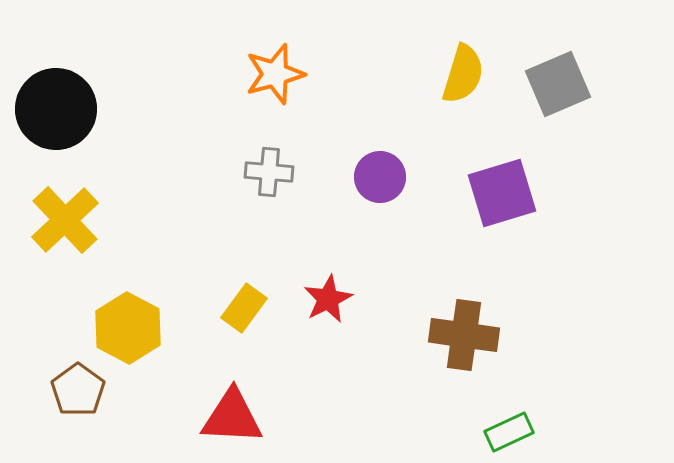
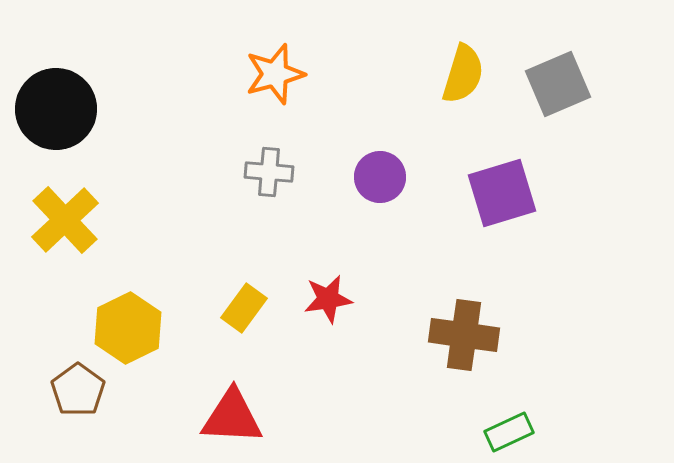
red star: rotated 18 degrees clockwise
yellow hexagon: rotated 6 degrees clockwise
